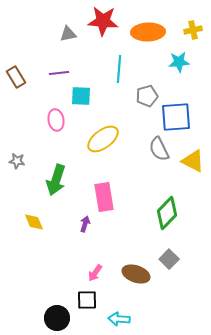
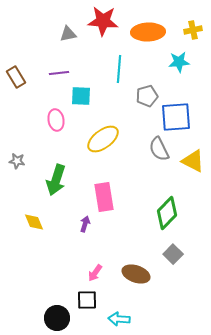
gray square: moved 4 px right, 5 px up
